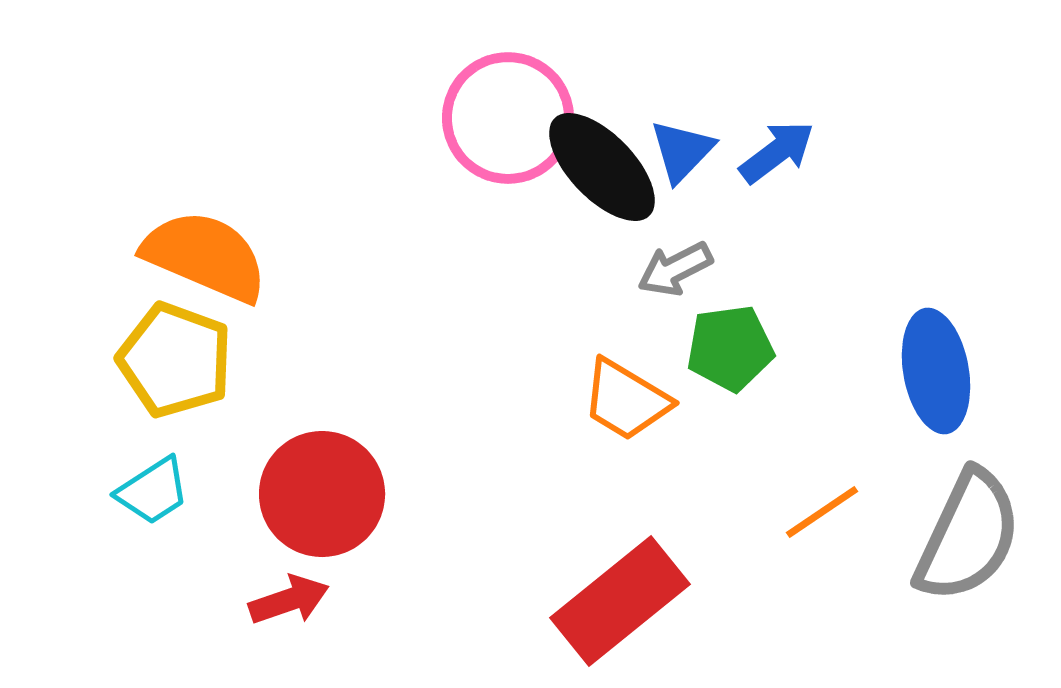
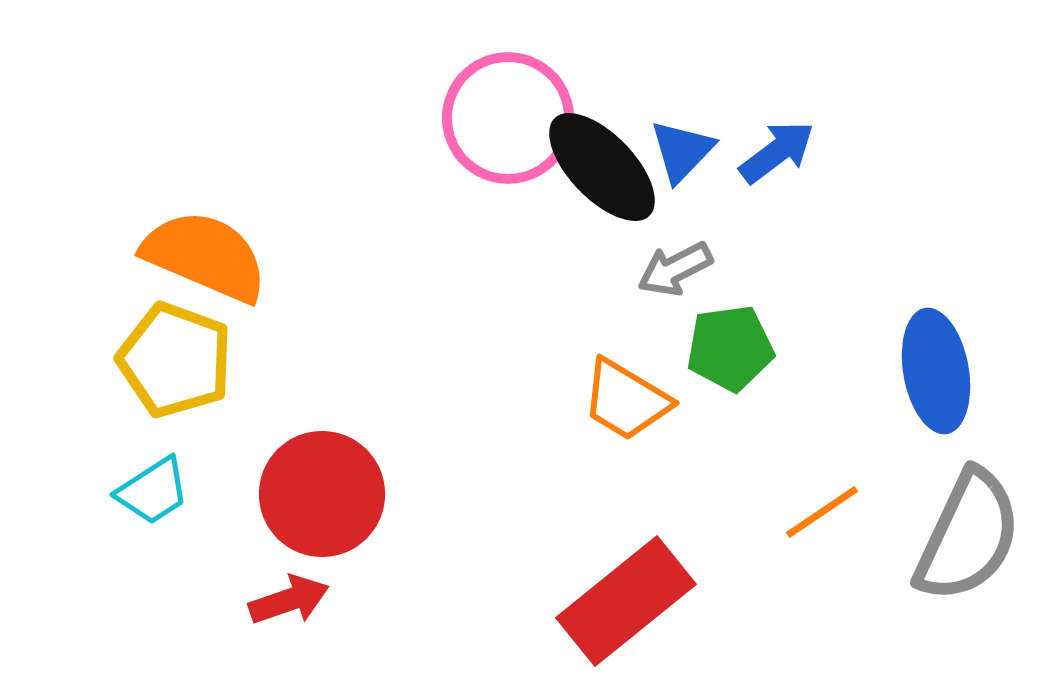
red rectangle: moved 6 px right
